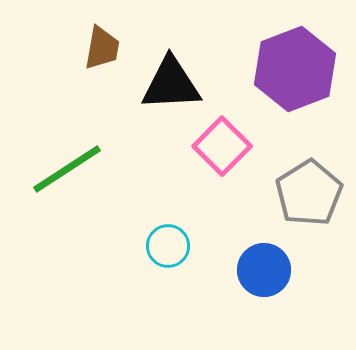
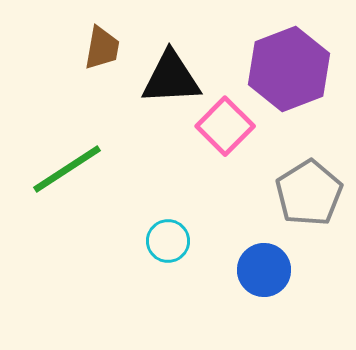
purple hexagon: moved 6 px left
black triangle: moved 6 px up
pink square: moved 3 px right, 20 px up
cyan circle: moved 5 px up
